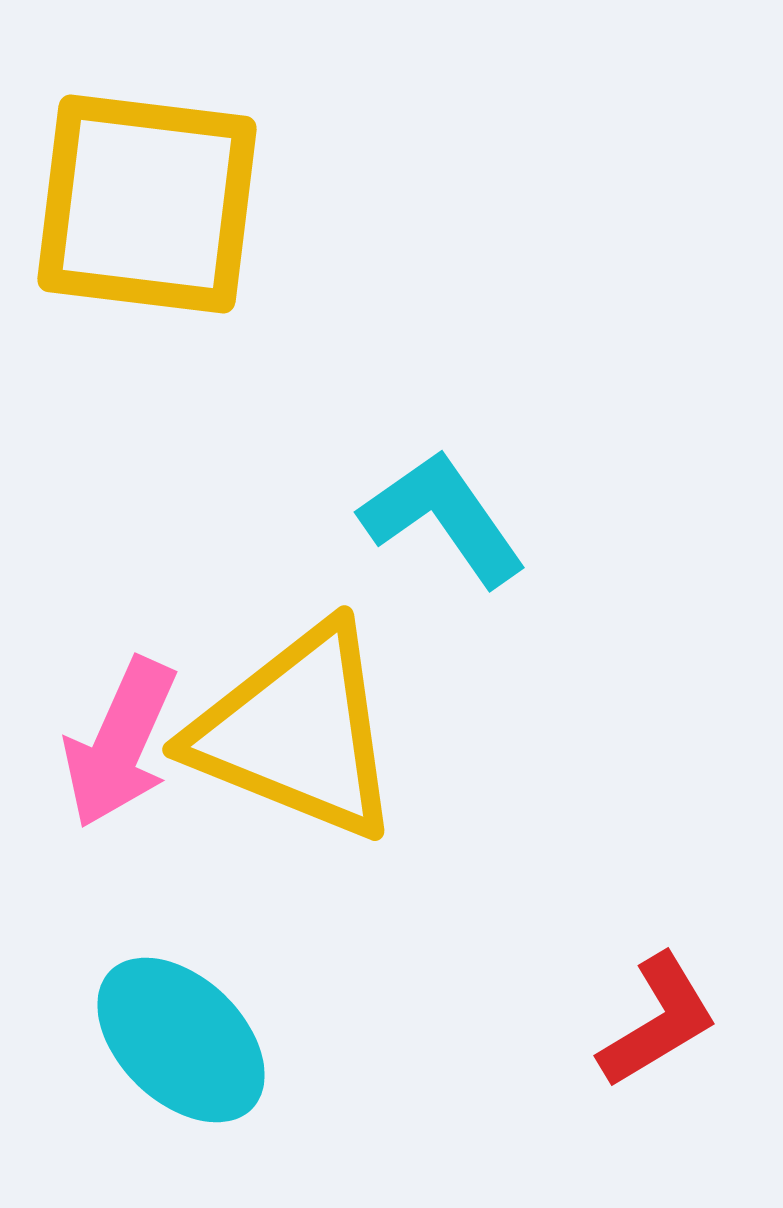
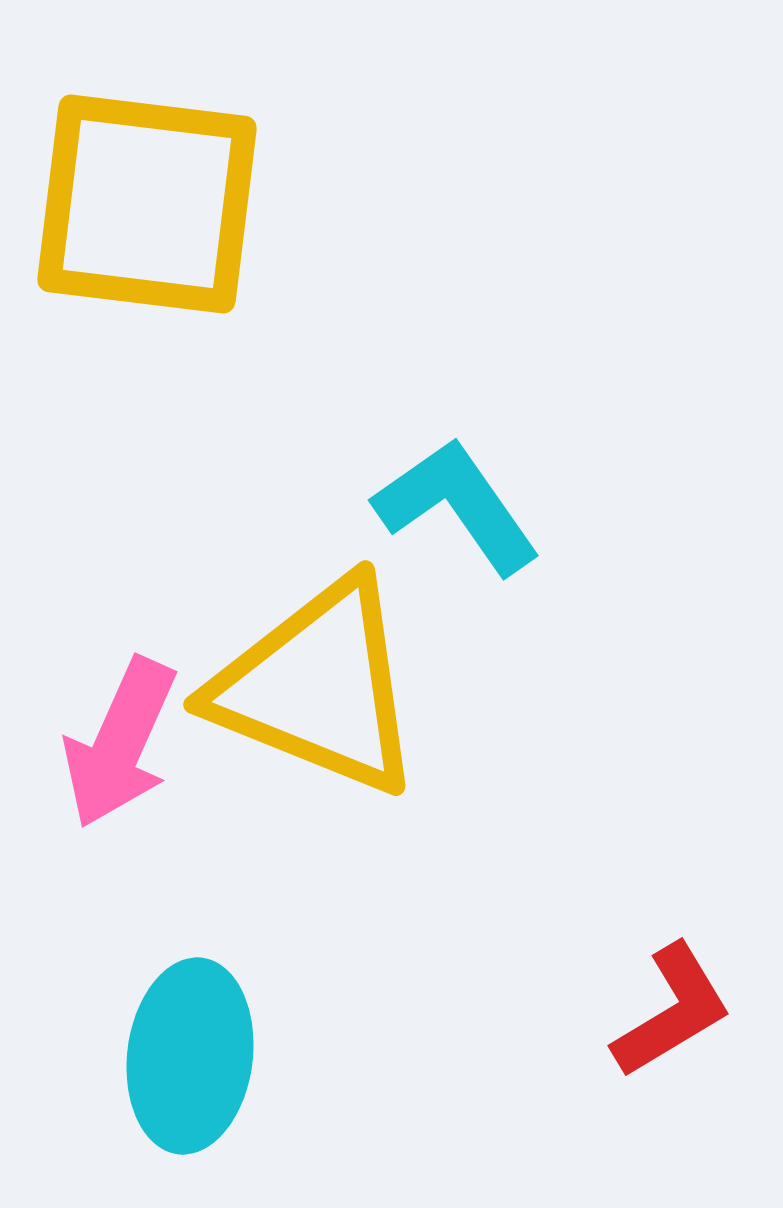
cyan L-shape: moved 14 px right, 12 px up
yellow triangle: moved 21 px right, 45 px up
red L-shape: moved 14 px right, 10 px up
cyan ellipse: moved 9 px right, 16 px down; rotated 53 degrees clockwise
